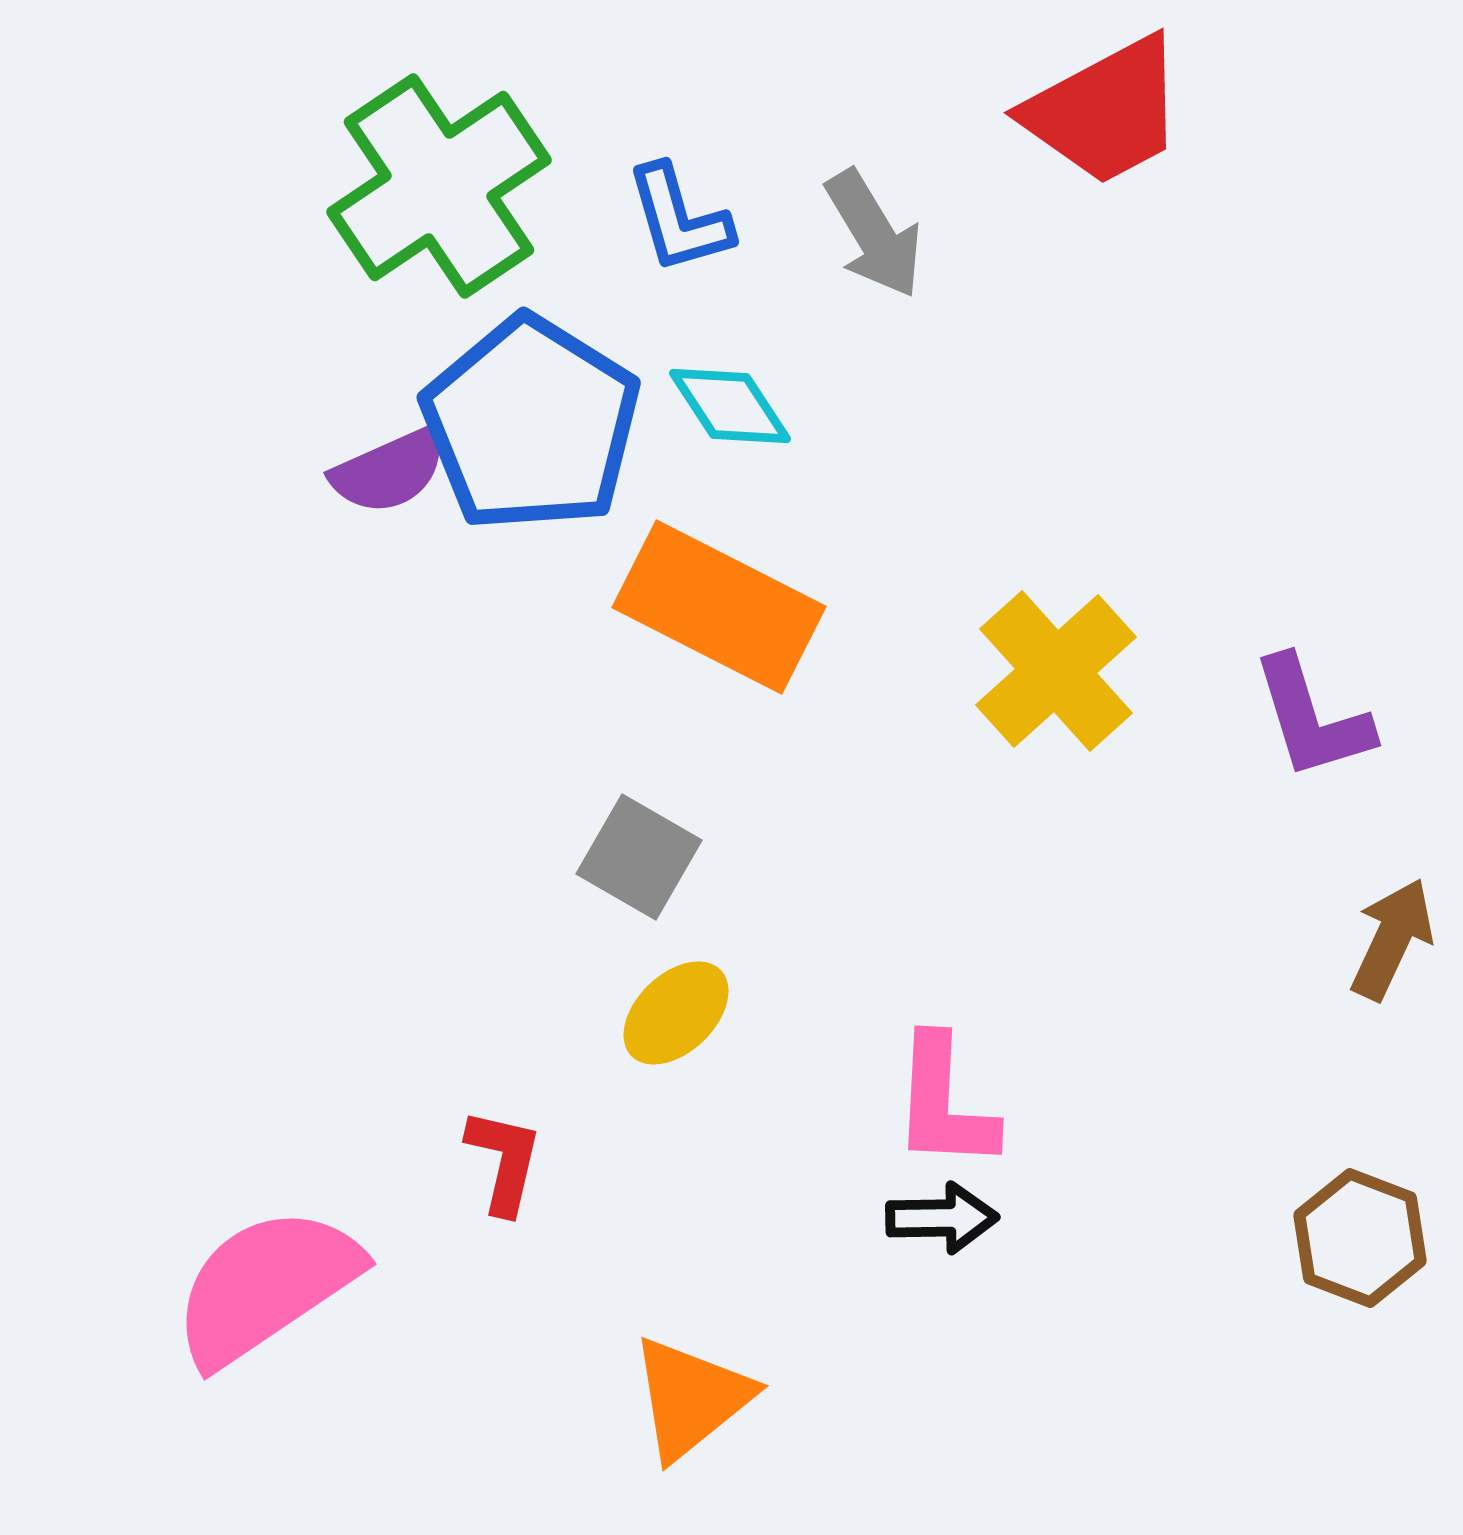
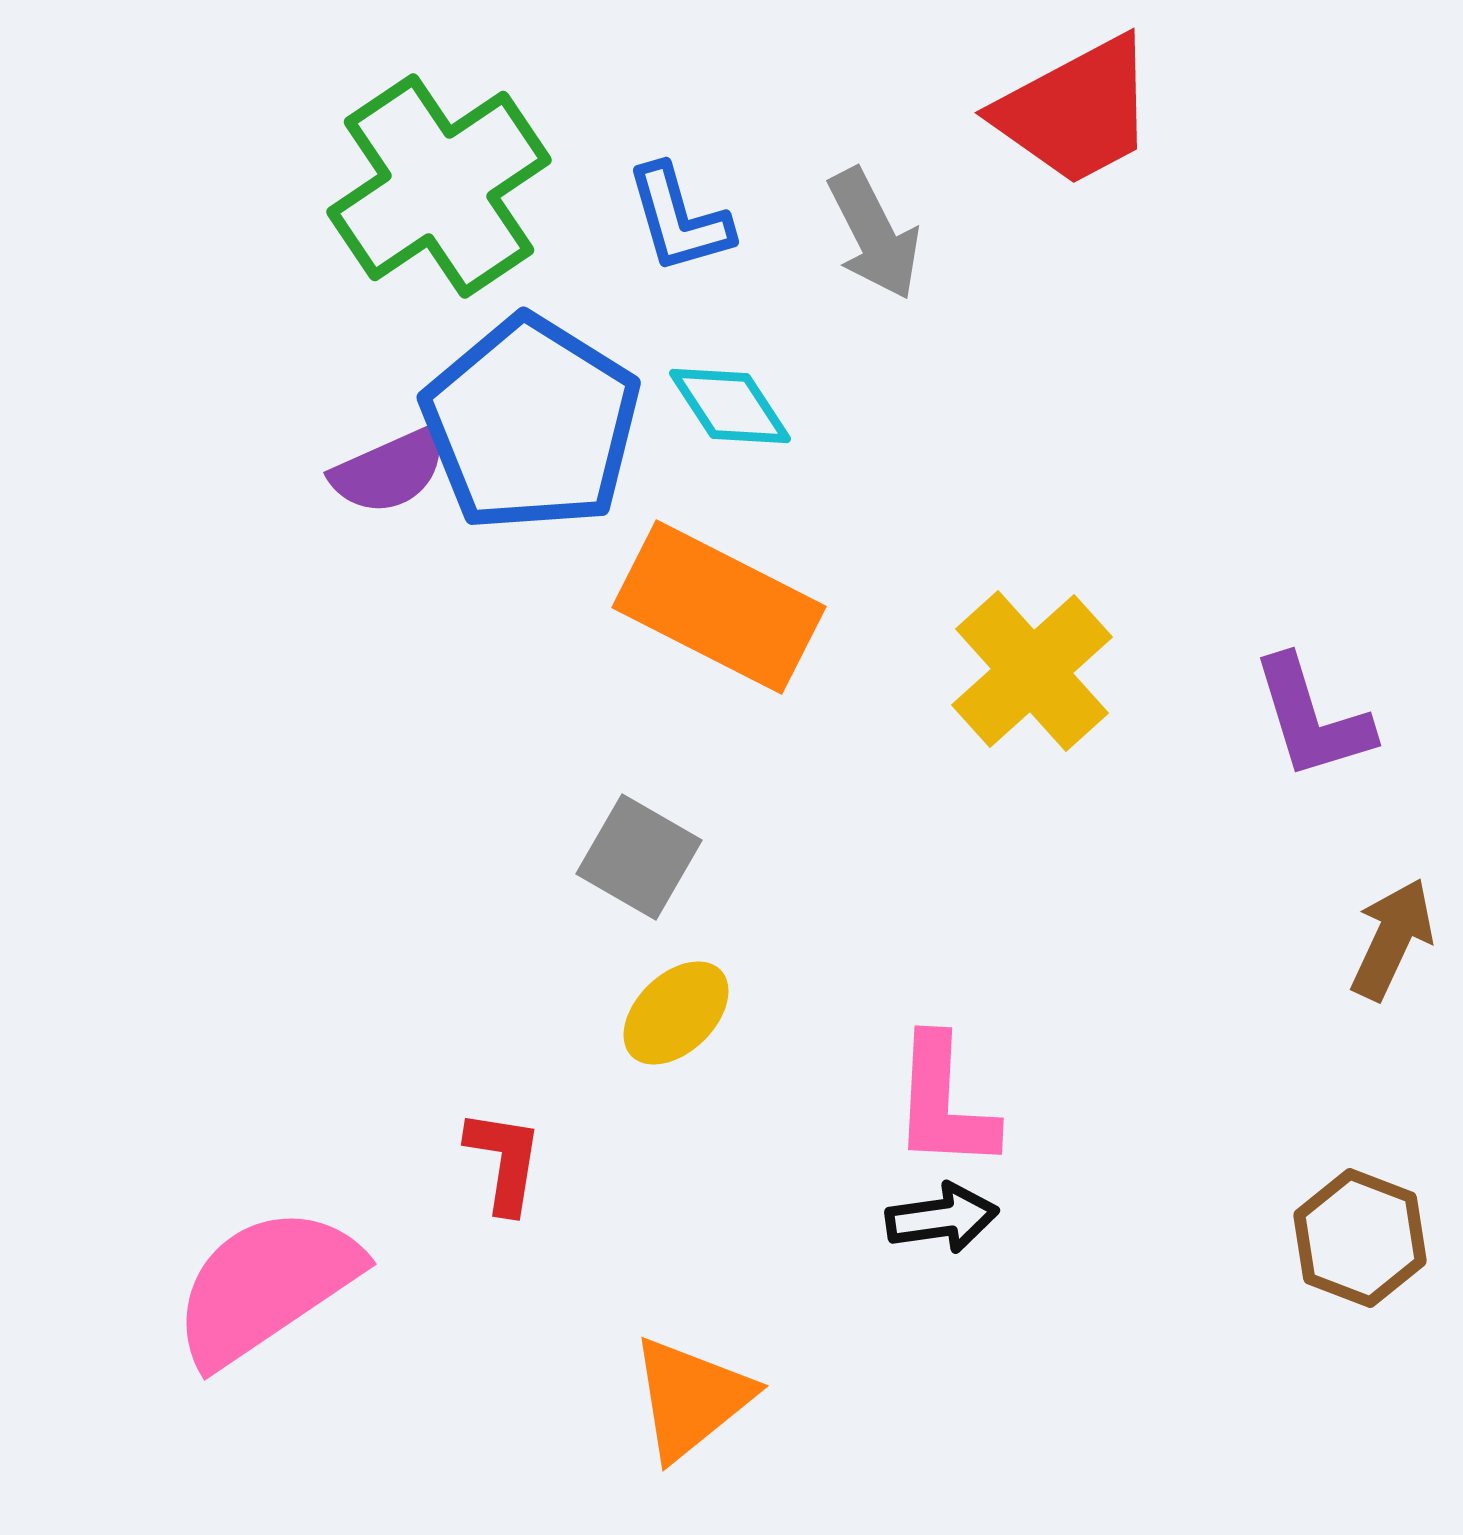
red trapezoid: moved 29 px left
gray arrow: rotated 4 degrees clockwise
yellow cross: moved 24 px left
red L-shape: rotated 4 degrees counterclockwise
black arrow: rotated 7 degrees counterclockwise
